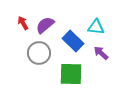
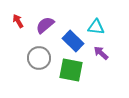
red arrow: moved 5 px left, 2 px up
gray circle: moved 5 px down
green square: moved 4 px up; rotated 10 degrees clockwise
